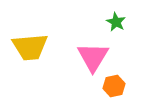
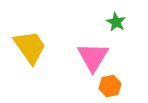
yellow trapezoid: rotated 120 degrees counterclockwise
orange hexagon: moved 4 px left
